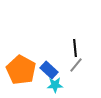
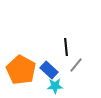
black line: moved 9 px left, 1 px up
cyan star: moved 1 px down
